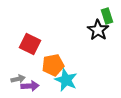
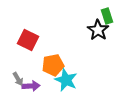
red square: moved 2 px left, 4 px up
gray arrow: rotated 72 degrees clockwise
purple arrow: moved 1 px right
